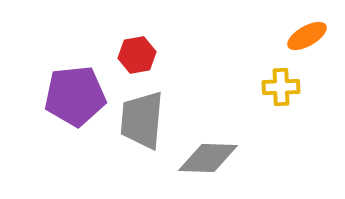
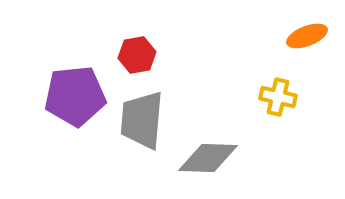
orange ellipse: rotated 9 degrees clockwise
yellow cross: moved 3 px left, 10 px down; rotated 15 degrees clockwise
